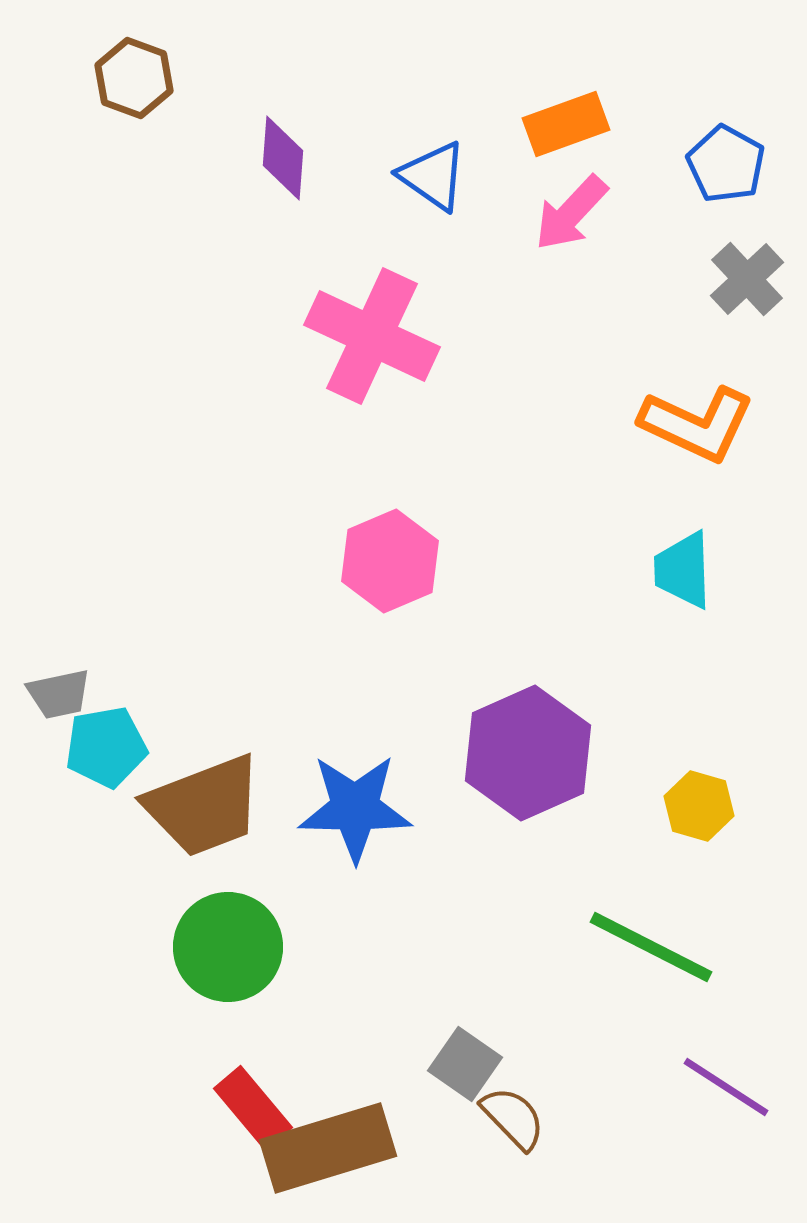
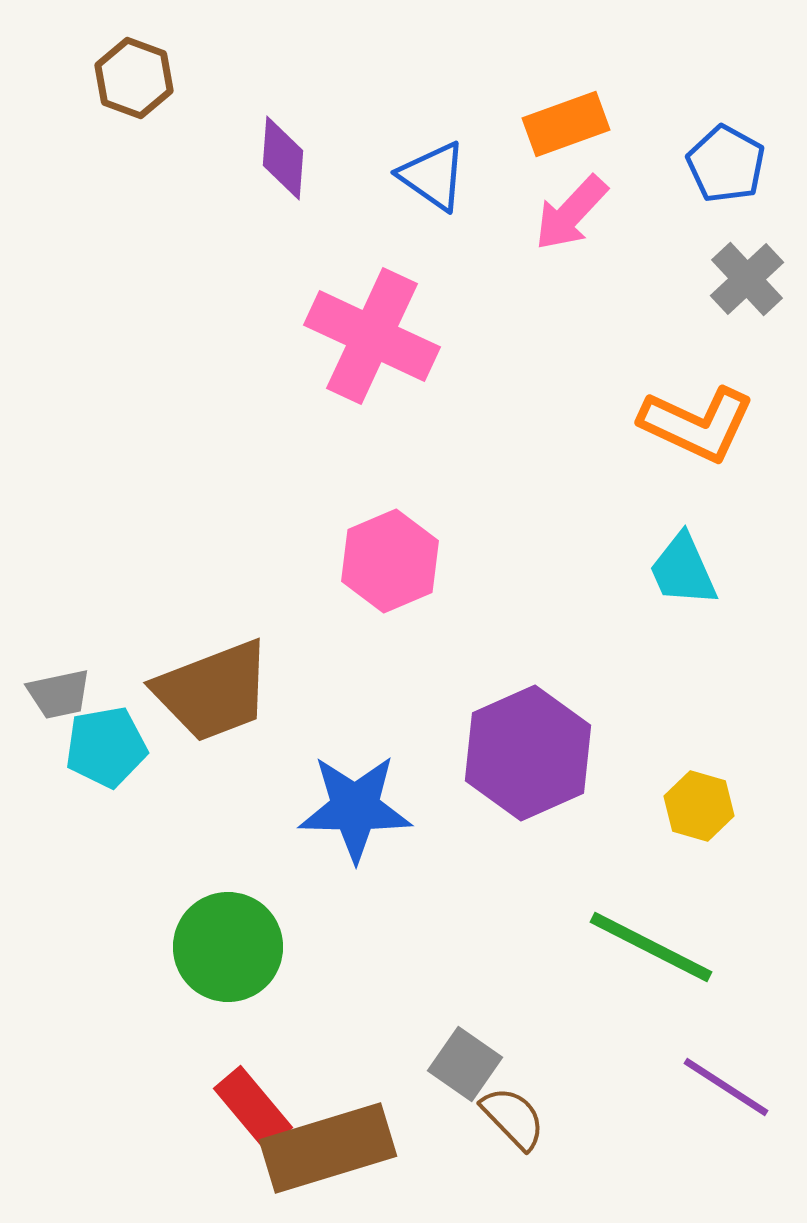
cyan trapezoid: rotated 22 degrees counterclockwise
brown trapezoid: moved 9 px right, 115 px up
